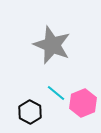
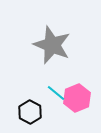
pink hexagon: moved 6 px left, 5 px up
